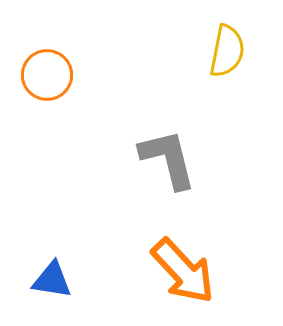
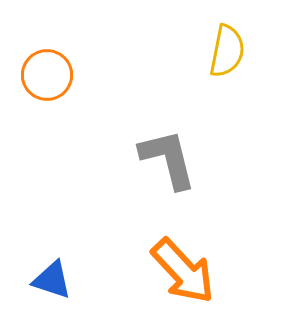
blue triangle: rotated 9 degrees clockwise
